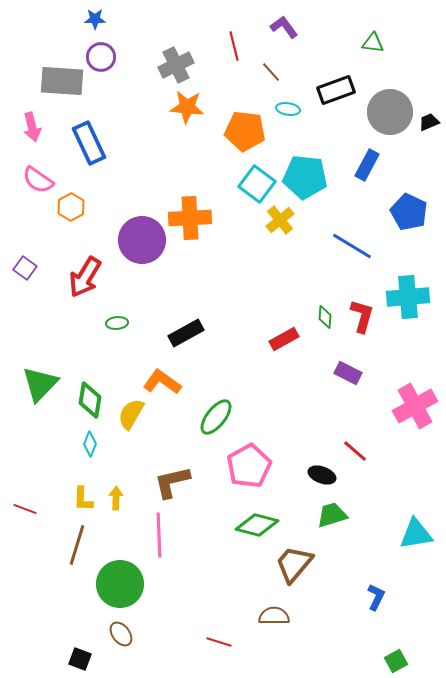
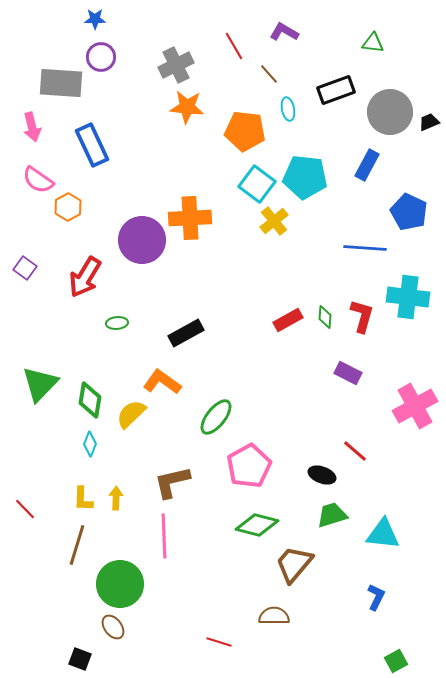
purple L-shape at (284, 27): moved 5 px down; rotated 24 degrees counterclockwise
red line at (234, 46): rotated 16 degrees counterclockwise
brown line at (271, 72): moved 2 px left, 2 px down
gray rectangle at (62, 81): moved 1 px left, 2 px down
cyan ellipse at (288, 109): rotated 70 degrees clockwise
blue rectangle at (89, 143): moved 3 px right, 2 px down
orange hexagon at (71, 207): moved 3 px left
yellow cross at (280, 220): moved 6 px left, 1 px down
blue line at (352, 246): moved 13 px right, 2 px down; rotated 27 degrees counterclockwise
cyan cross at (408, 297): rotated 12 degrees clockwise
red rectangle at (284, 339): moved 4 px right, 19 px up
yellow semicircle at (131, 414): rotated 16 degrees clockwise
red line at (25, 509): rotated 25 degrees clockwise
cyan triangle at (416, 534): moved 33 px left; rotated 15 degrees clockwise
pink line at (159, 535): moved 5 px right, 1 px down
brown ellipse at (121, 634): moved 8 px left, 7 px up
